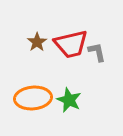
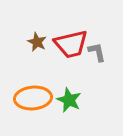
brown star: rotated 12 degrees counterclockwise
